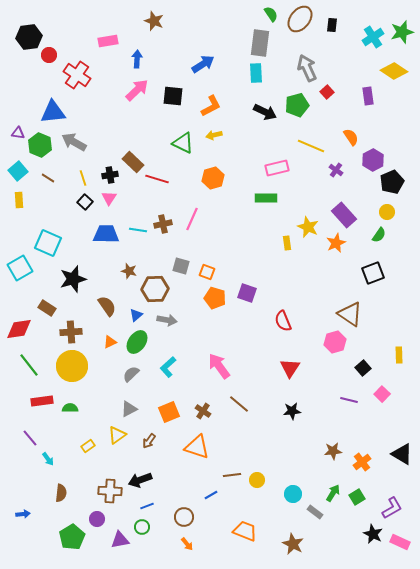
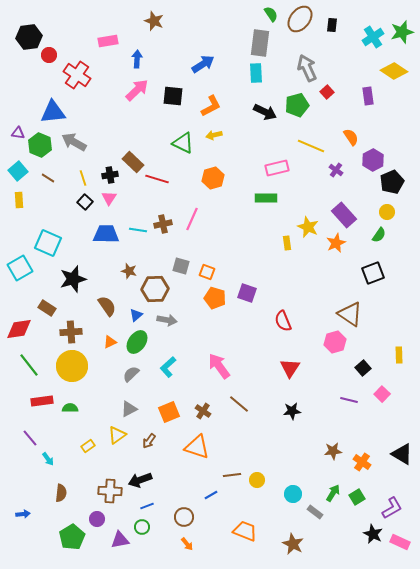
orange cross at (362, 462): rotated 18 degrees counterclockwise
